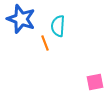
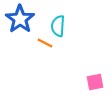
blue star: moved 1 px left; rotated 16 degrees clockwise
orange line: rotated 42 degrees counterclockwise
